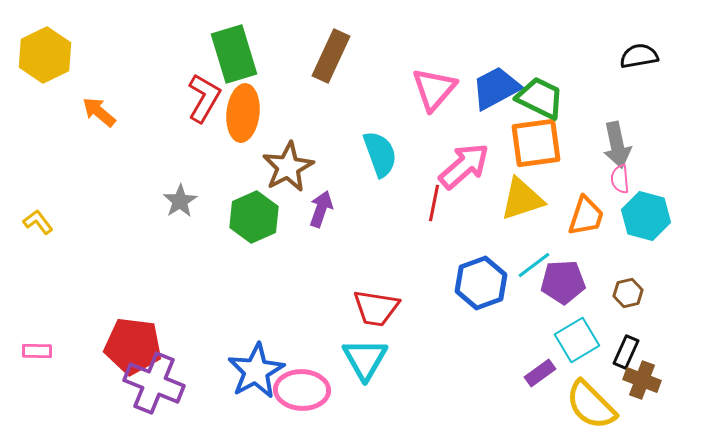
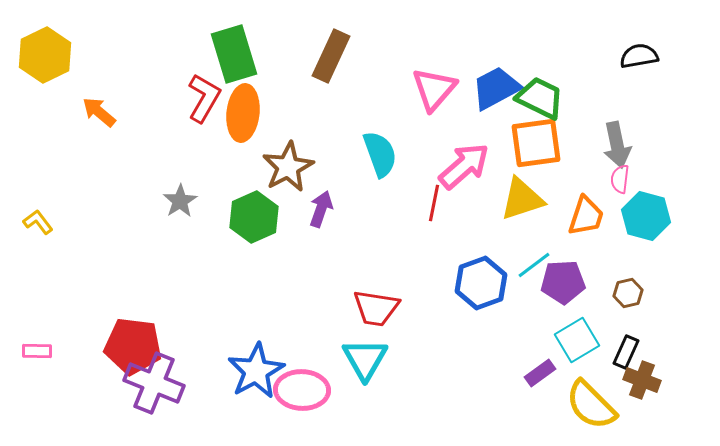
pink semicircle: rotated 12 degrees clockwise
